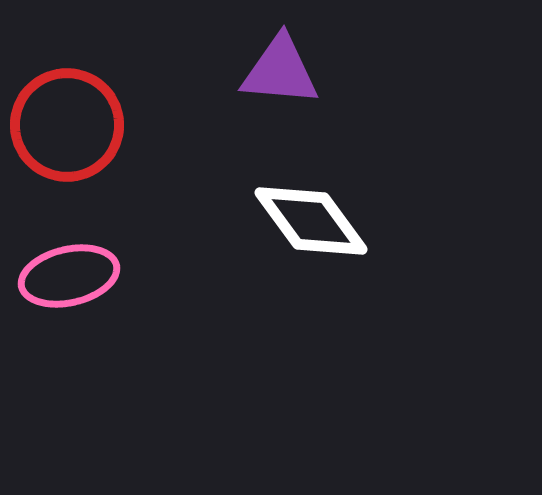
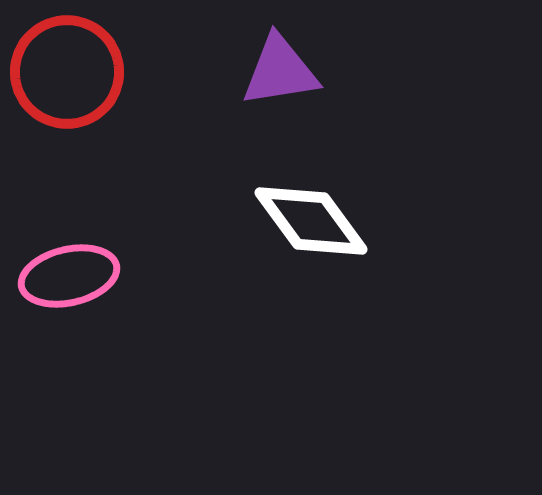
purple triangle: rotated 14 degrees counterclockwise
red circle: moved 53 px up
